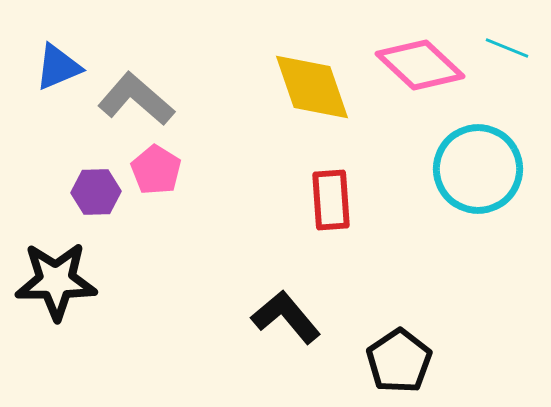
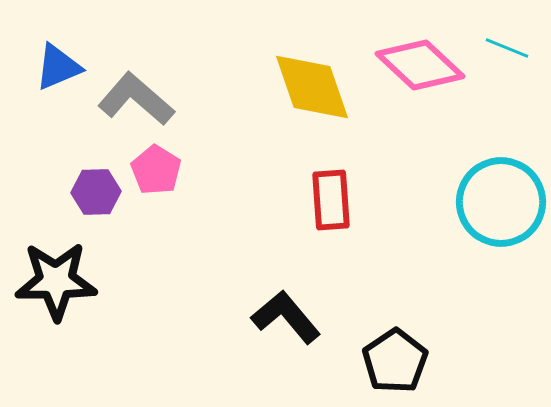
cyan circle: moved 23 px right, 33 px down
black pentagon: moved 4 px left
